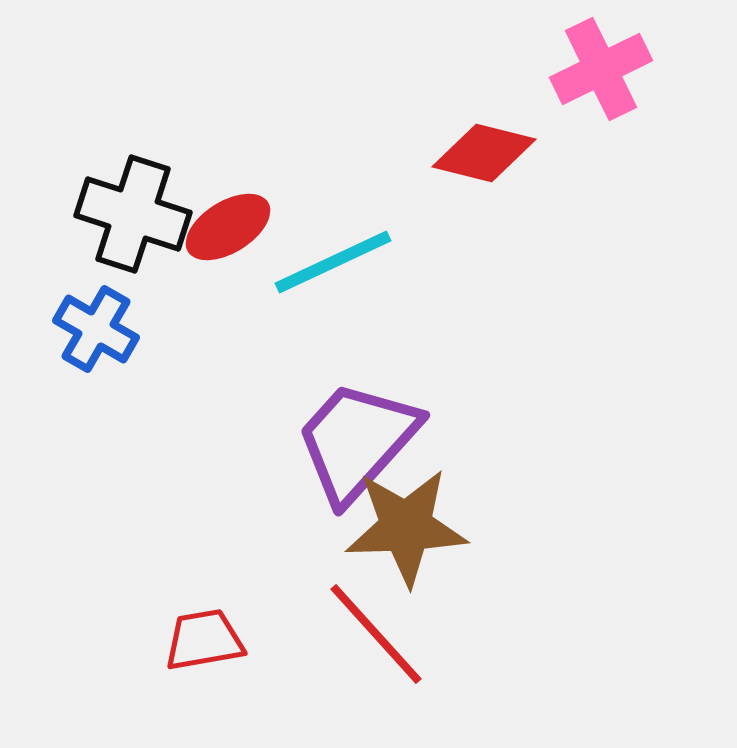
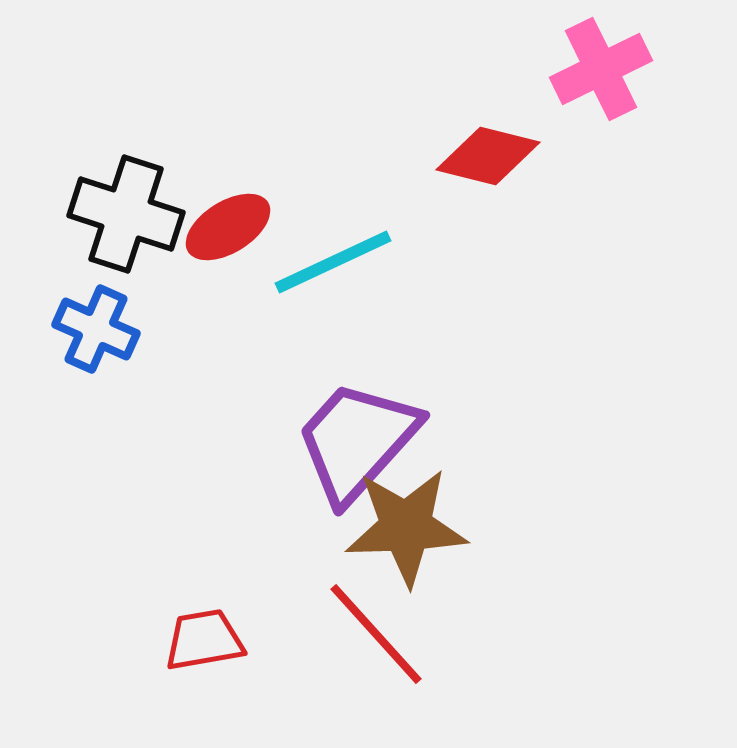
red diamond: moved 4 px right, 3 px down
black cross: moved 7 px left
blue cross: rotated 6 degrees counterclockwise
